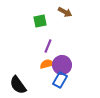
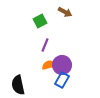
green square: rotated 16 degrees counterclockwise
purple line: moved 3 px left, 1 px up
orange semicircle: moved 2 px right, 1 px down
blue rectangle: moved 2 px right
black semicircle: rotated 24 degrees clockwise
